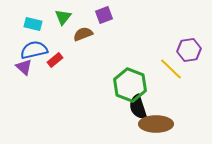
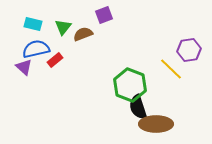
green triangle: moved 10 px down
blue semicircle: moved 2 px right, 1 px up
